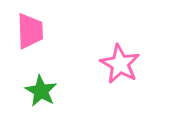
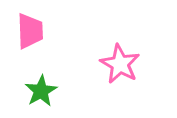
green star: rotated 12 degrees clockwise
